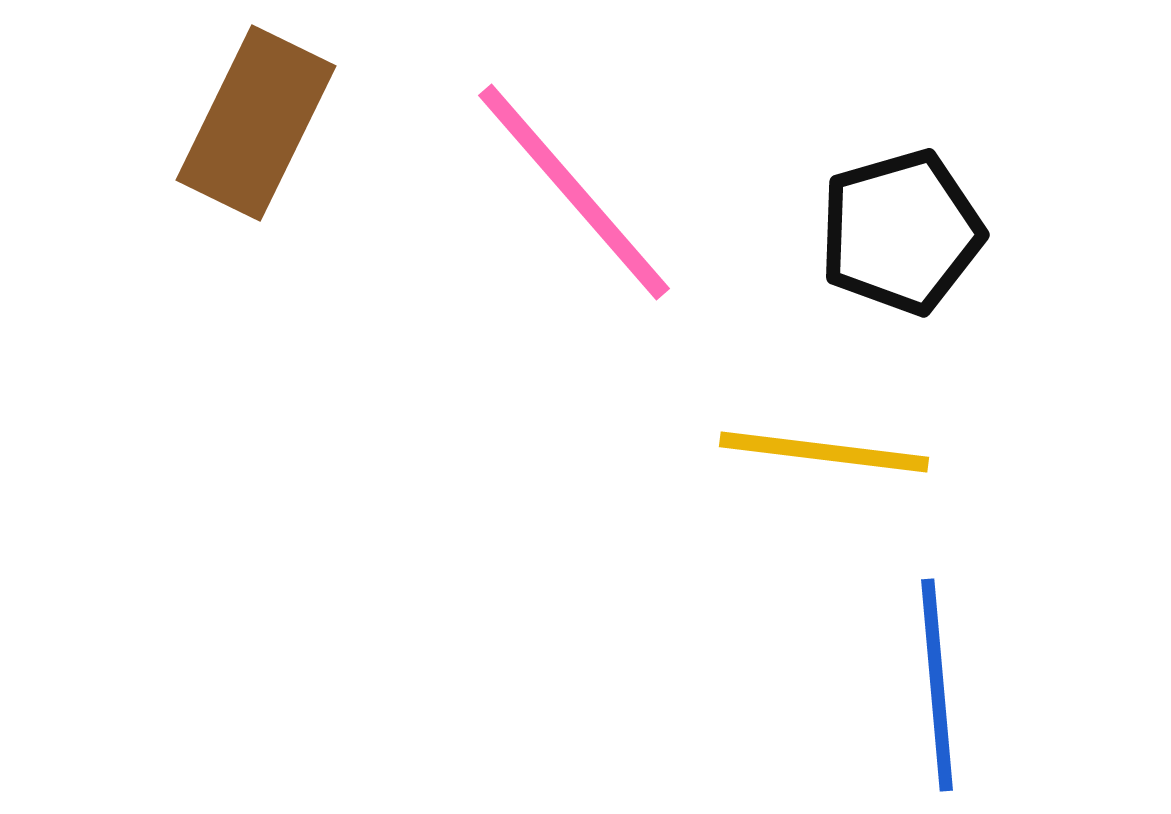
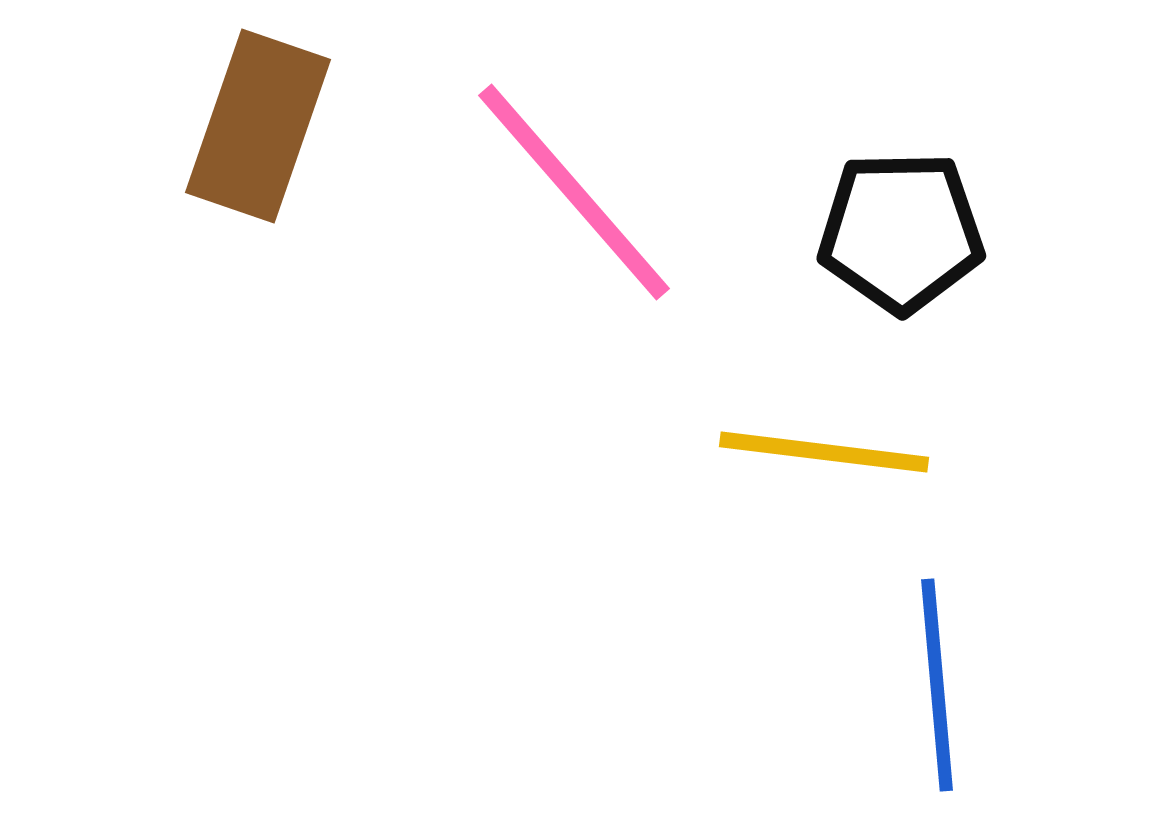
brown rectangle: moved 2 px right, 3 px down; rotated 7 degrees counterclockwise
black pentagon: rotated 15 degrees clockwise
